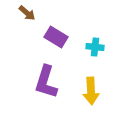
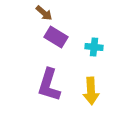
brown arrow: moved 17 px right
cyan cross: moved 1 px left
purple L-shape: moved 3 px right, 3 px down
